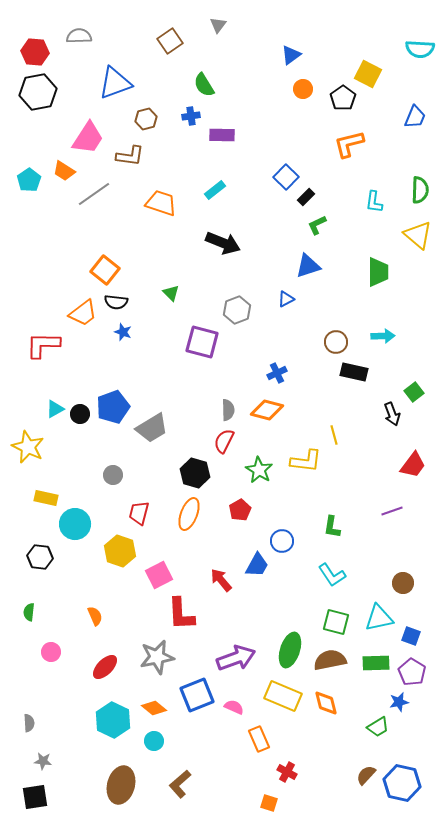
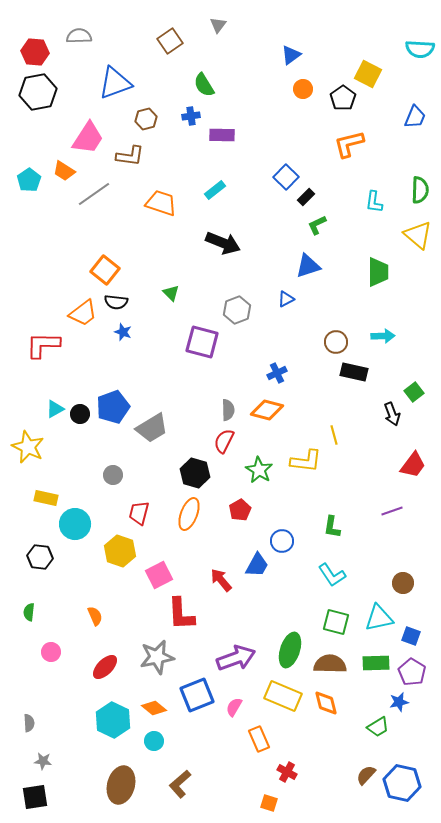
brown semicircle at (330, 660): moved 4 px down; rotated 12 degrees clockwise
pink semicircle at (234, 707): rotated 84 degrees counterclockwise
